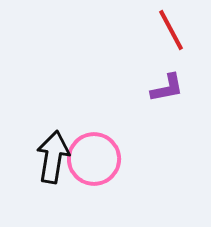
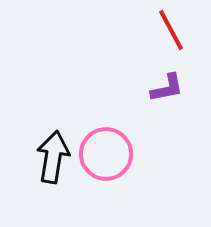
pink circle: moved 12 px right, 5 px up
